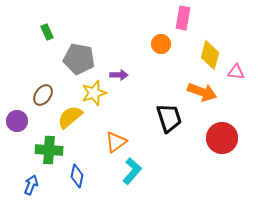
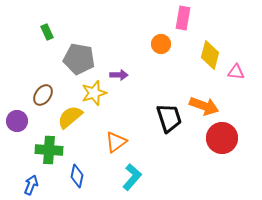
orange arrow: moved 2 px right, 14 px down
cyan L-shape: moved 6 px down
